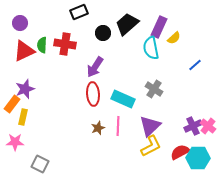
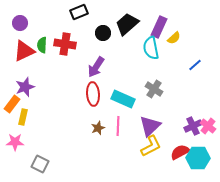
purple arrow: moved 1 px right
purple star: moved 2 px up
